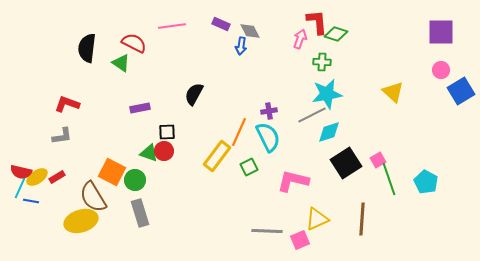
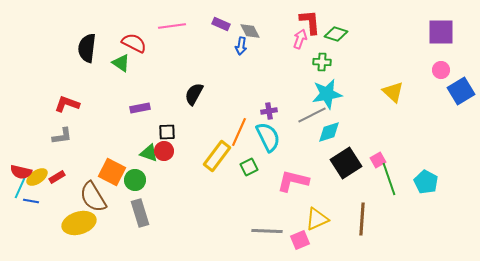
red L-shape at (317, 22): moved 7 px left
yellow ellipse at (81, 221): moved 2 px left, 2 px down
